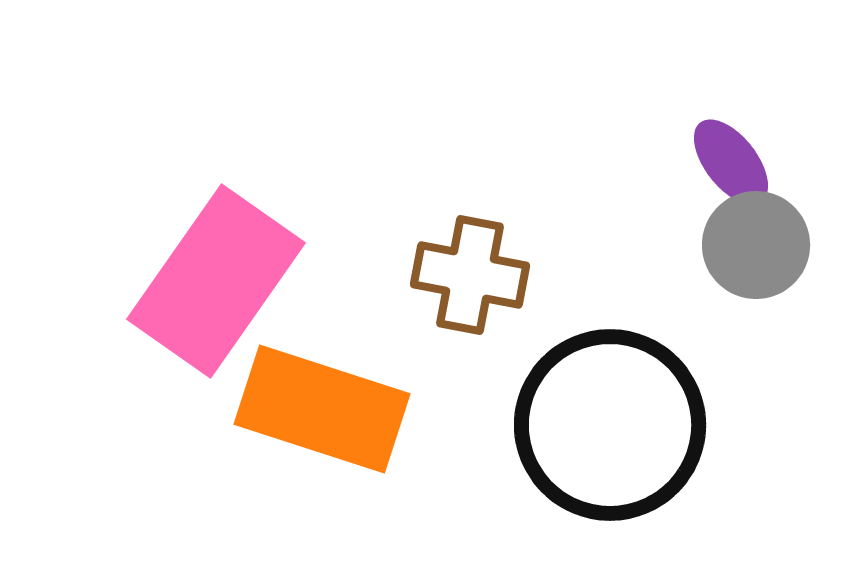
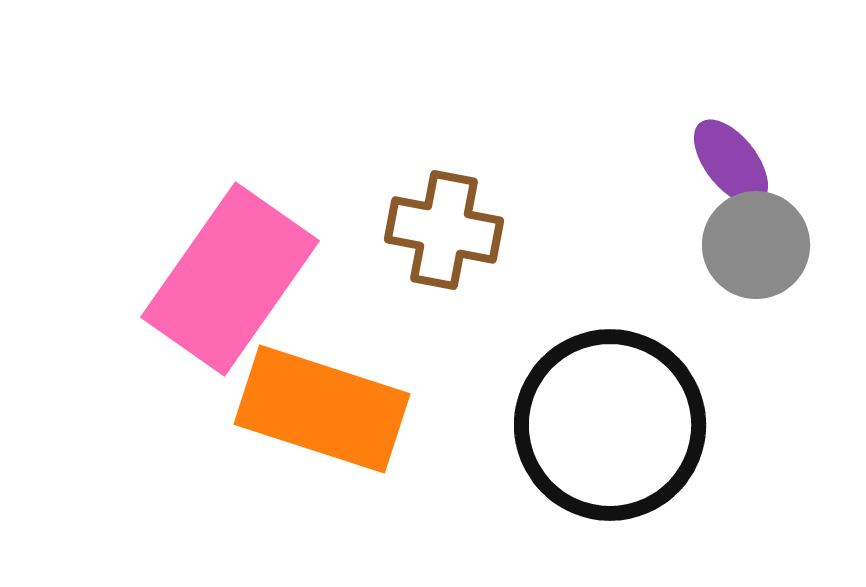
brown cross: moved 26 px left, 45 px up
pink rectangle: moved 14 px right, 2 px up
